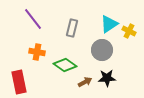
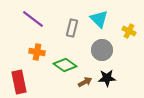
purple line: rotated 15 degrees counterclockwise
cyan triangle: moved 10 px left, 5 px up; rotated 42 degrees counterclockwise
